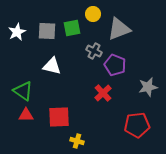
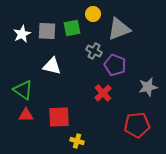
white star: moved 5 px right, 2 px down
green triangle: moved 1 px up
